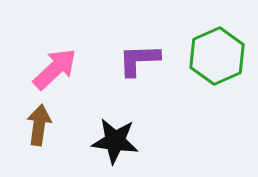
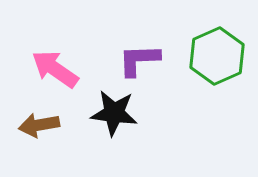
pink arrow: rotated 102 degrees counterclockwise
brown arrow: rotated 108 degrees counterclockwise
black star: moved 1 px left, 28 px up
